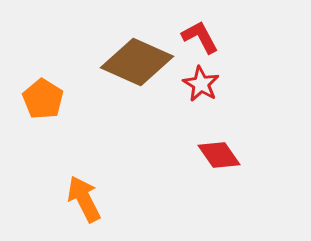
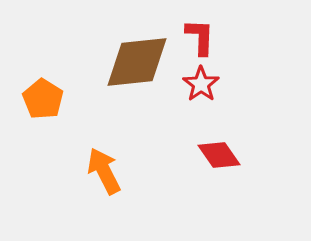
red L-shape: rotated 30 degrees clockwise
brown diamond: rotated 30 degrees counterclockwise
red star: rotated 6 degrees clockwise
orange arrow: moved 20 px right, 28 px up
